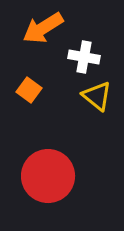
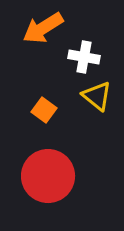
orange square: moved 15 px right, 20 px down
